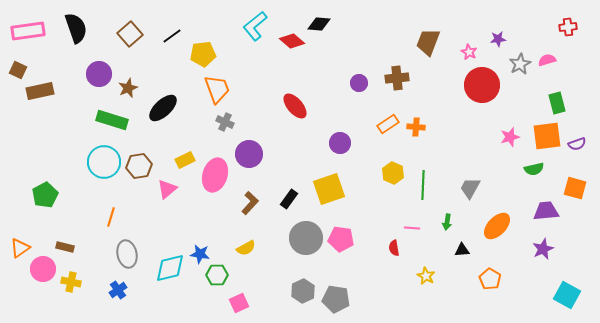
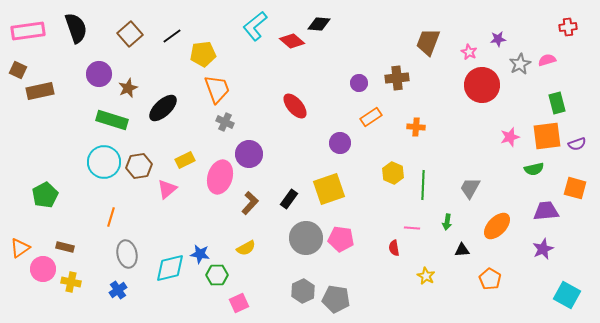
orange rectangle at (388, 124): moved 17 px left, 7 px up
pink ellipse at (215, 175): moved 5 px right, 2 px down
